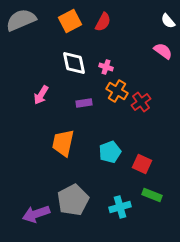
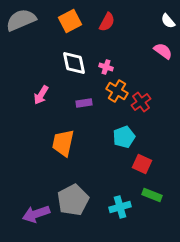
red semicircle: moved 4 px right
cyan pentagon: moved 14 px right, 15 px up
